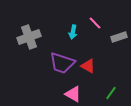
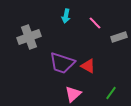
cyan arrow: moved 7 px left, 16 px up
pink triangle: rotated 48 degrees clockwise
